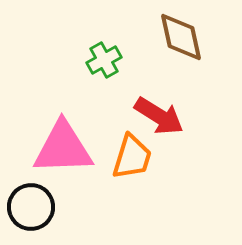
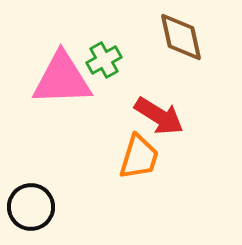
pink triangle: moved 1 px left, 69 px up
orange trapezoid: moved 7 px right
